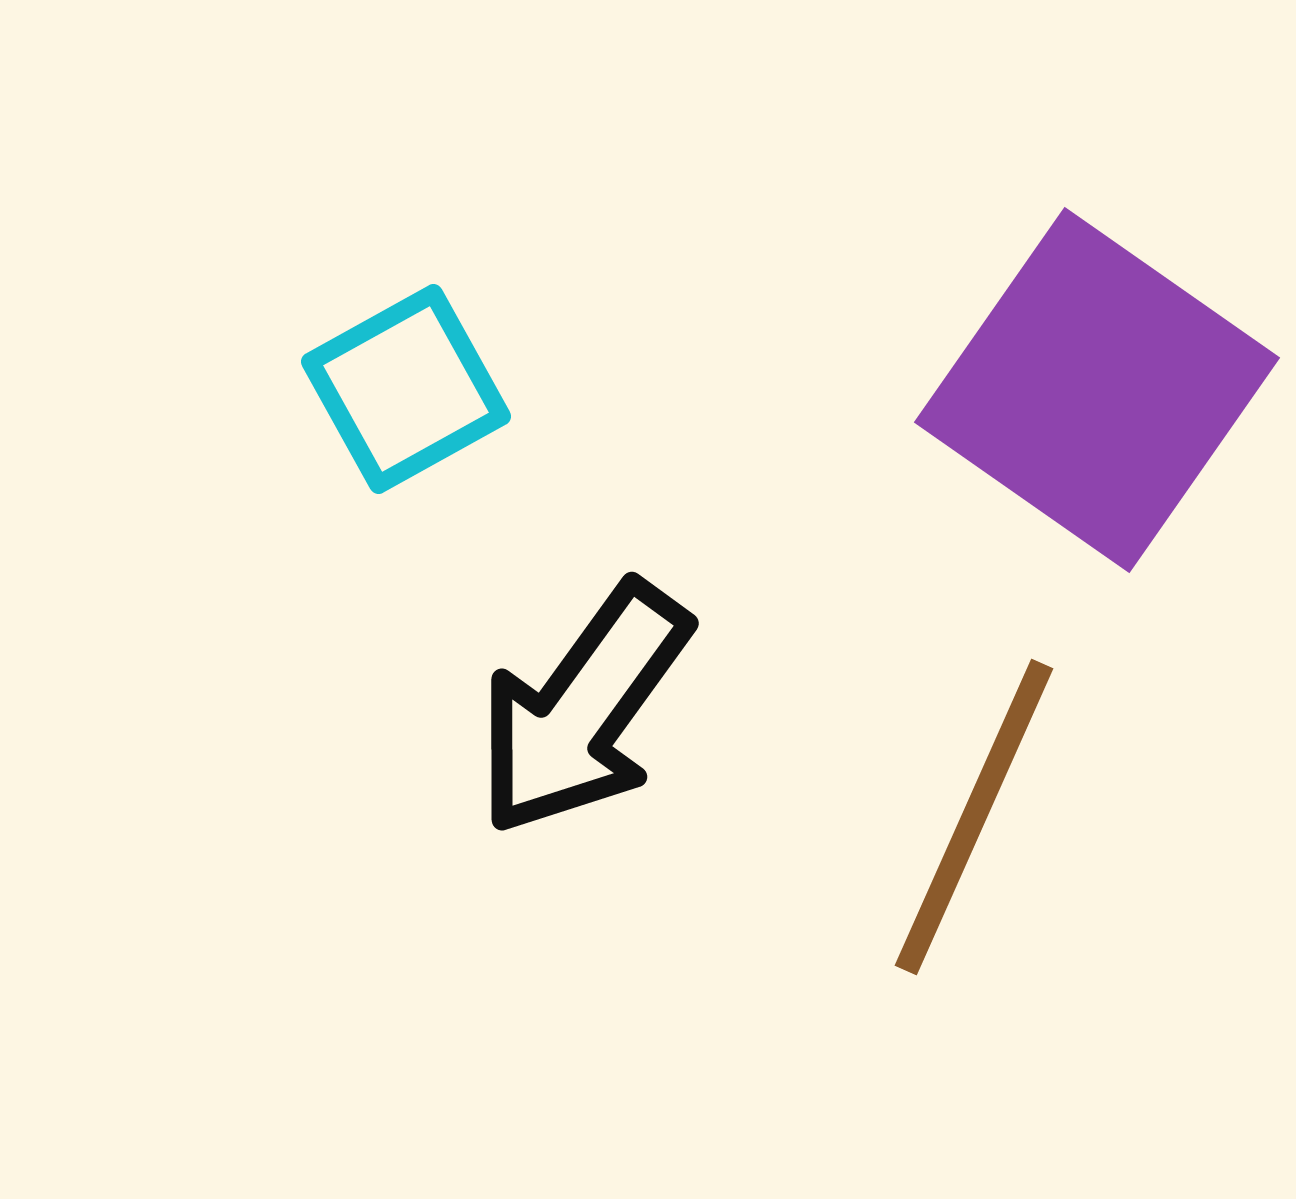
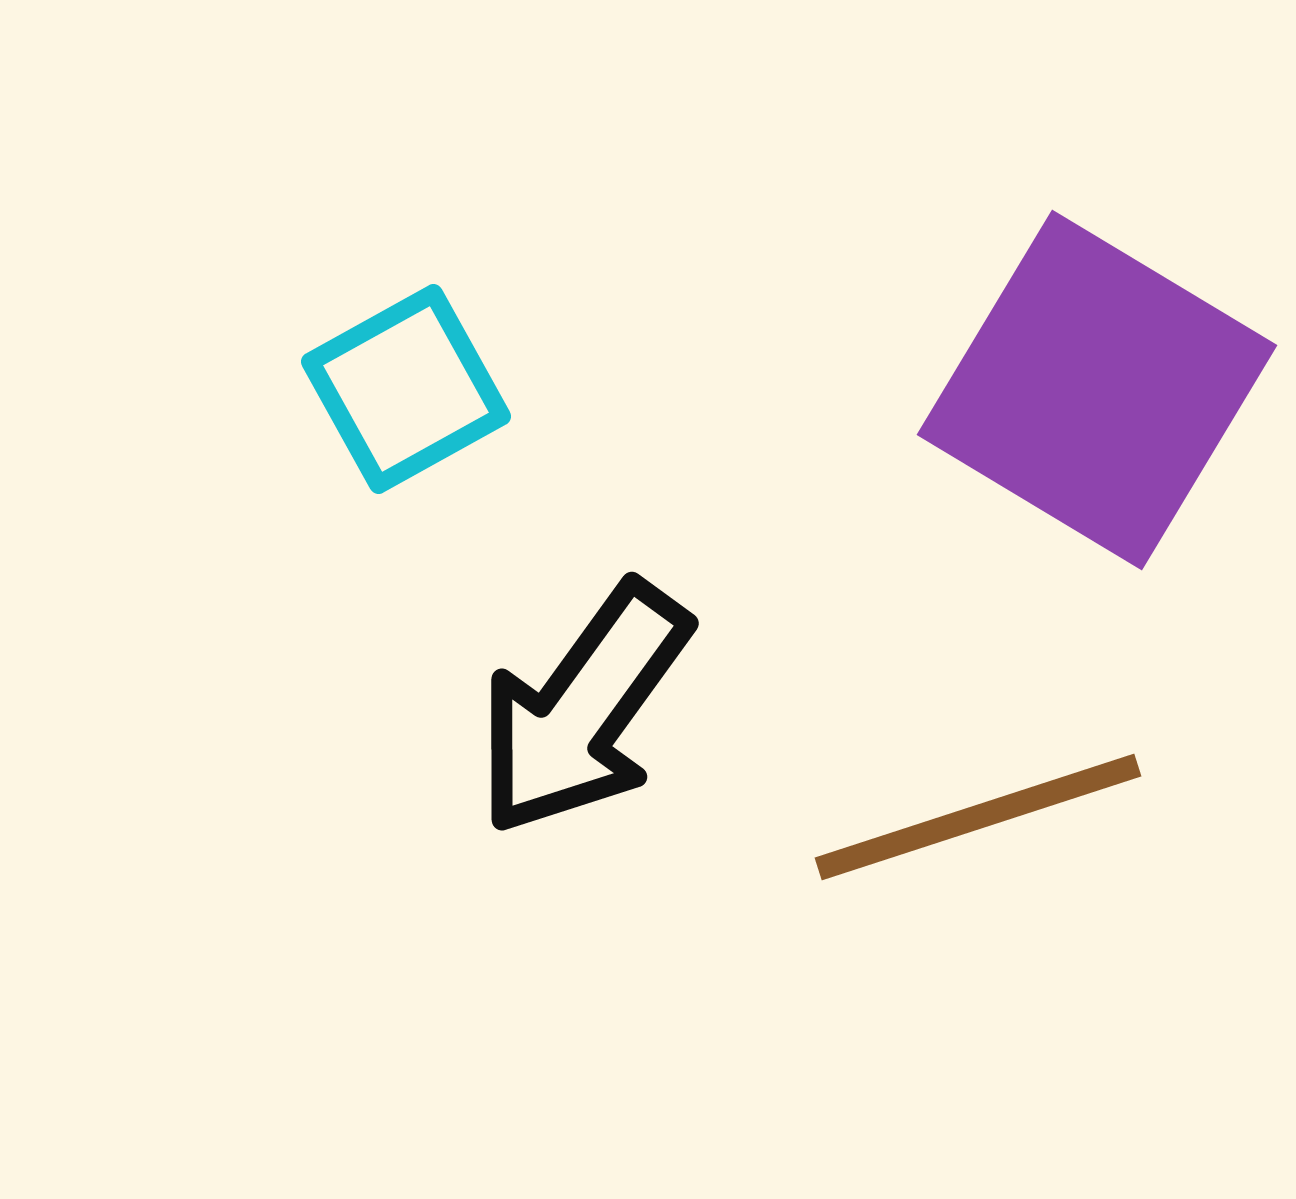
purple square: rotated 4 degrees counterclockwise
brown line: moved 4 px right; rotated 48 degrees clockwise
